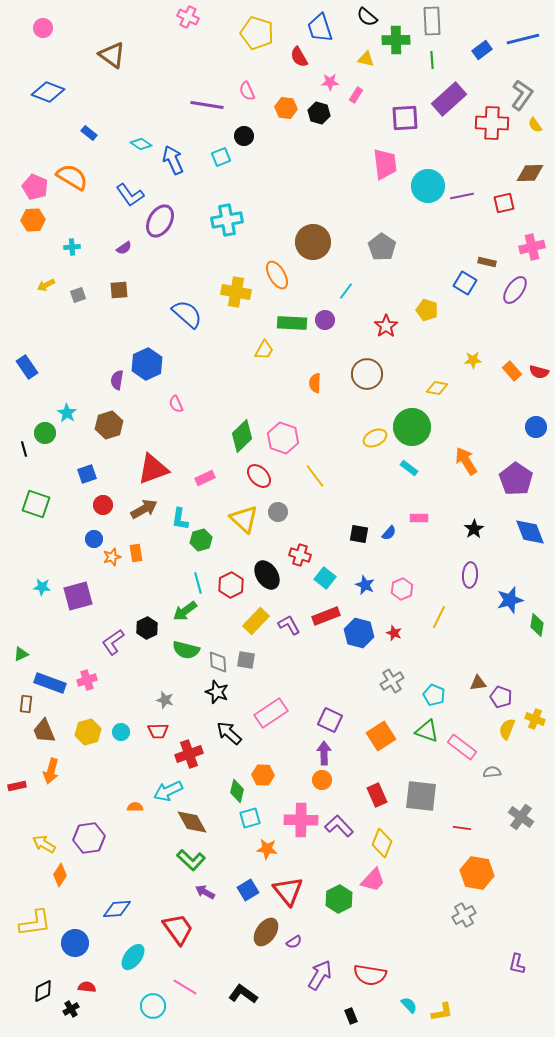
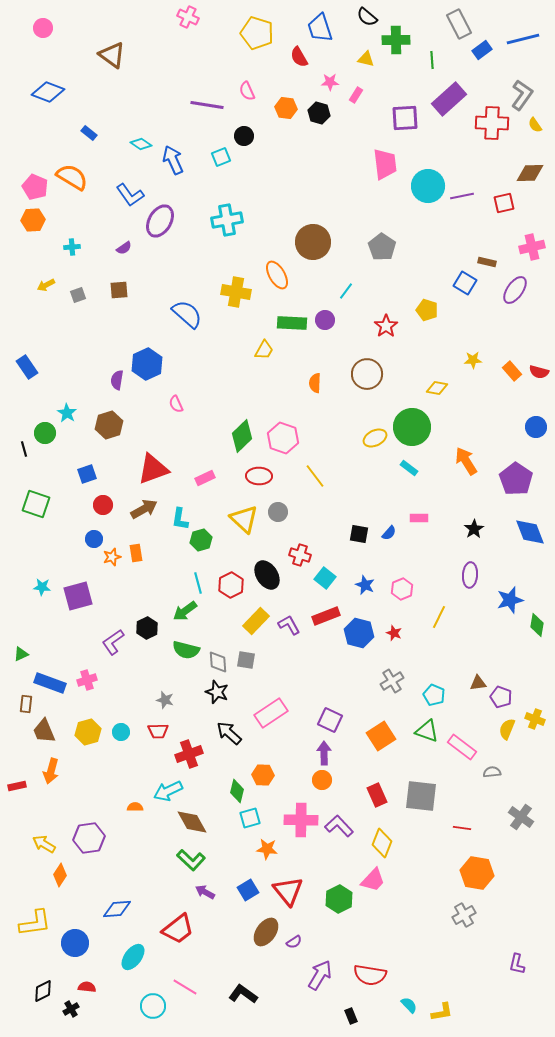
gray rectangle at (432, 21): moved 27 px right, 3 px down; rotated 24 degrees counterclockwise
red ellipse at (259, 476): rotated 45 degrees counterclockwise
red trapezoid at (178, 929): rotated 88 degrees clockwise
